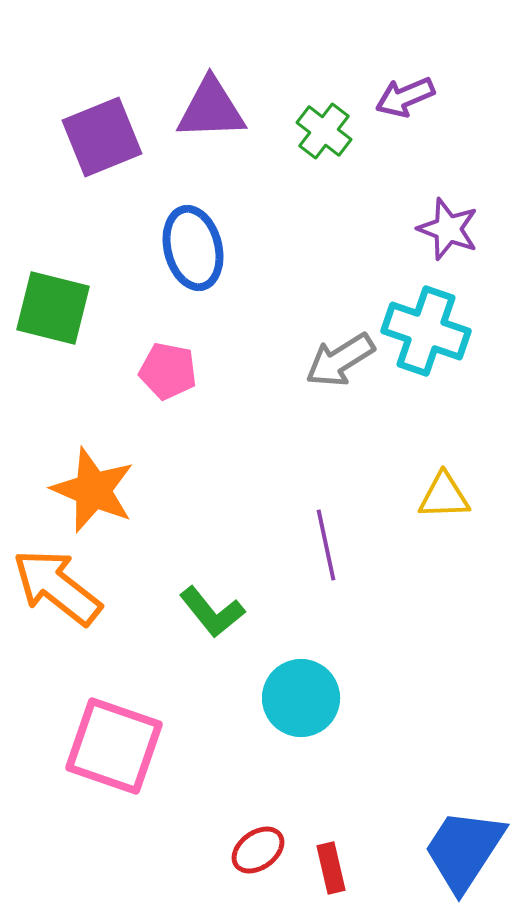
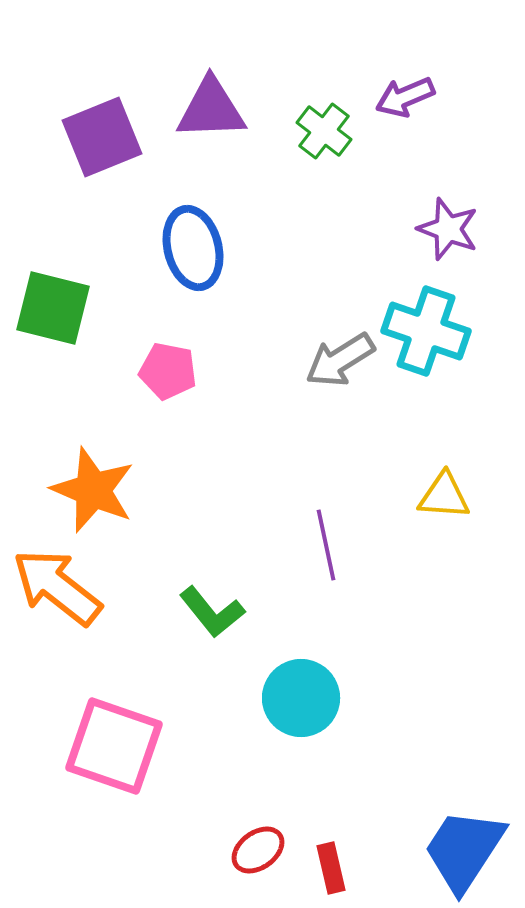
yellow triangle: rotated 6 degrees clockwise
